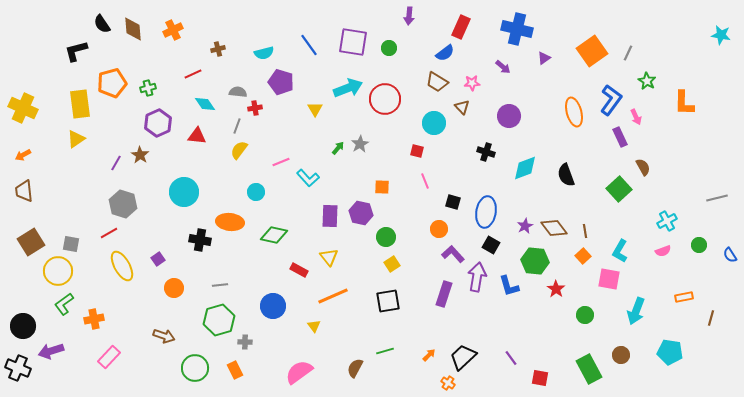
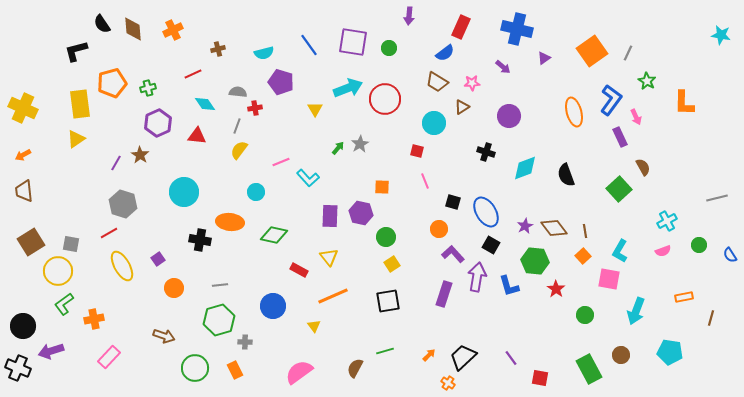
brown triangle at (462, 107): rotated 42 degrees clockwise
blue ellipse at (486, 212): rotated 40 degrees counterclockwise
